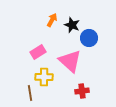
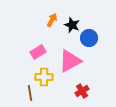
pink triangle: rotated 50 degrees clockwise
red cross: rotated 24 degrees counterclockwise
